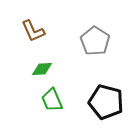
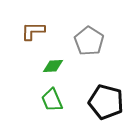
brown L-shape: rotated 115 degrees clockwise
gray pentagon: moved 6 px left
green diamond: moved 11 px right, 3 px up
